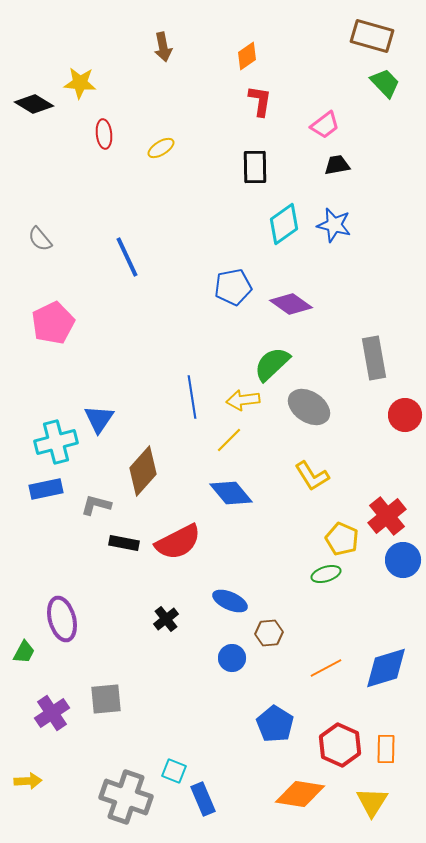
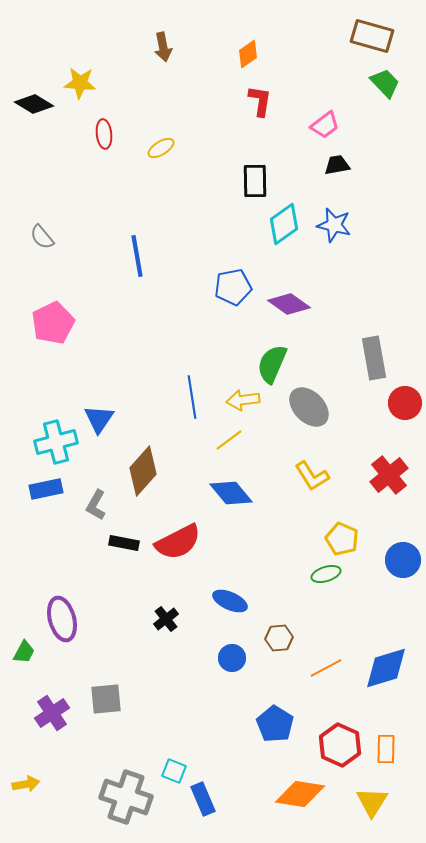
orange diamond at (247, 56): moved 1 px right, 2 px up
black rectangle at (255, 167): moved 14 px down
gray semicircle at (40, 239): moved 2 px right, 2 px up
blue line at (127, 257): moved 10 px right, 1 px up; rotated 15 degrees clockwise
purple diamond at (291, 304): moved 2 px left
green semicircle at (272, 364): rotated 24 degrees counterclockwise
gray ellipse at (309, 407): rotated 12 degrees clockwise
red circle at (405, 415): moved 12 px up
yellow line at (229, 440): rotated 8 degrees clockwise
gray L-shape at (96, 505): rotated 76 degrees counterclockwise
red cross at (387, 516): moved 2 px right, 41 px up
brown hexagon at (269, 633): moved 10 px right, 5 px down
yellow arrow at (28, 781): moved 2 px left, 3 px down; rotated 8 degrees counterclockwise
